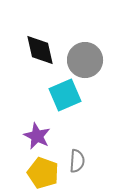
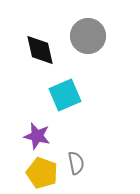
gray circle: moved 3 px right, 24 px up
purple star: rotated 12 degrees counterclockwise
gray semicircle: moved 1 px left, 2 px down; rotated 15 degrees counterclockwise
yellow pentagon: moved 1 px left
